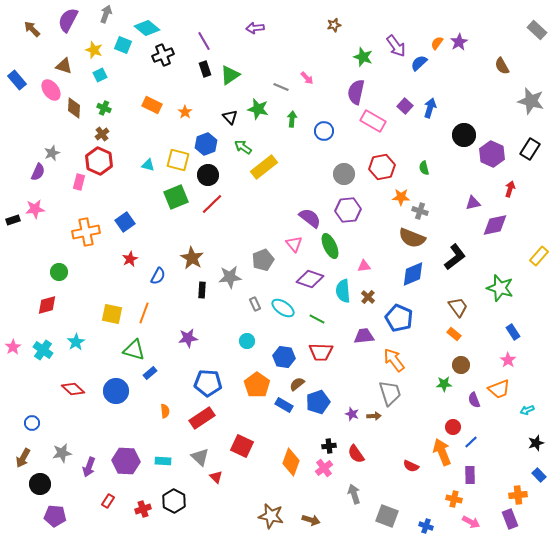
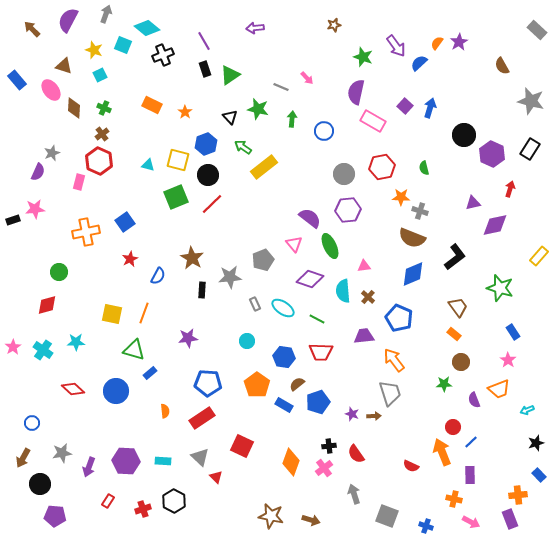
cyan star at (76, 342): rotated 30 degrees clockwise
brown circle at (461, 365): moved 3 px up
